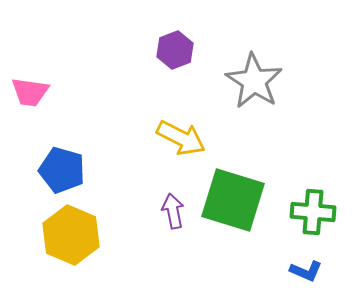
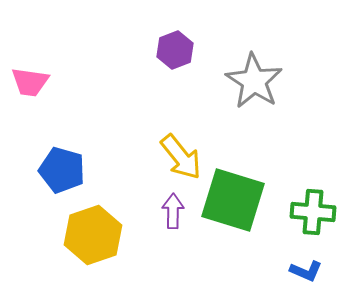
pink trapezoid: moved 10 px up
yellow arrow: moved 19 px down; rotated 24 degrees clockwise
purple arrow: rotated 12 degrees clockwise
yellow hexagon: moved 22 px right; rotated 18 degrees clockwise
